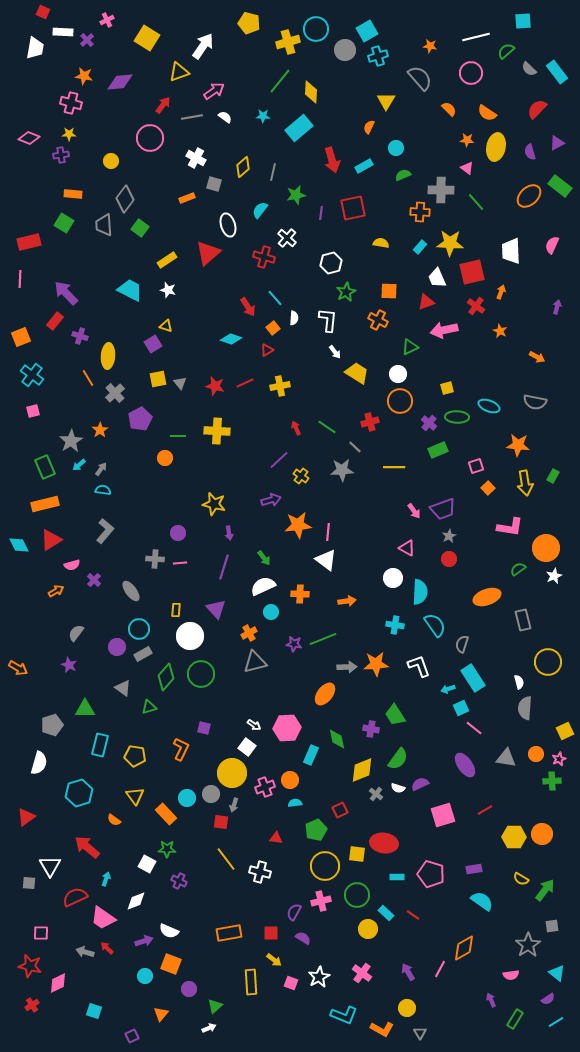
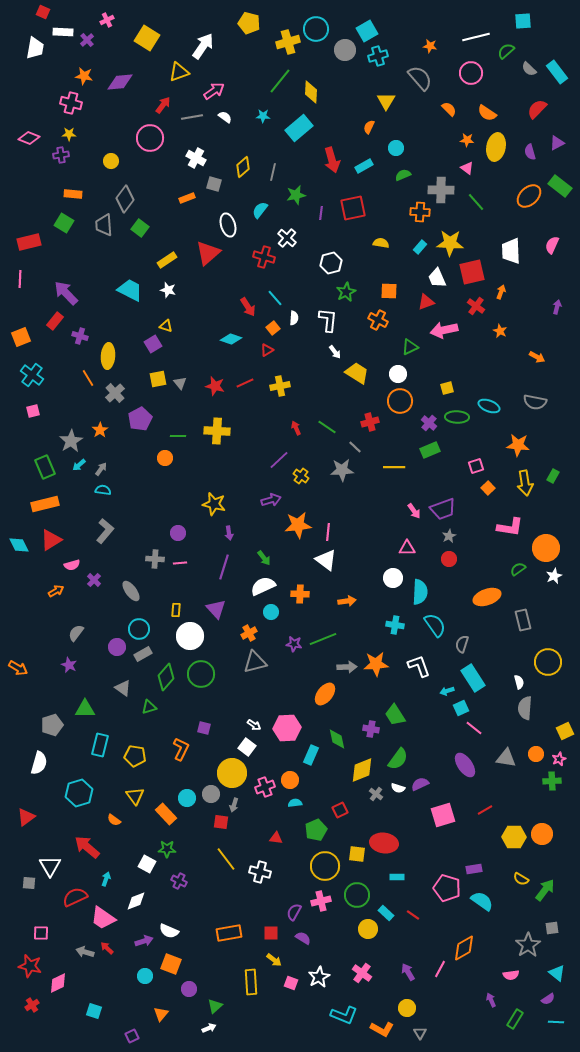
green rectangle at (438, 450): moved 8 px left
pink triangle at (407, 548): rotated 30 degrees counterclockwise
cyan arrow at (448, 689): moved 1 px left, 2 px down
pink pentagon at (431, 874): moved 16 px right, 14 px down
gray square at (552, 926): moved 2 px down
cyan line at (556, 1022): rotated 35 degrees clockwise
